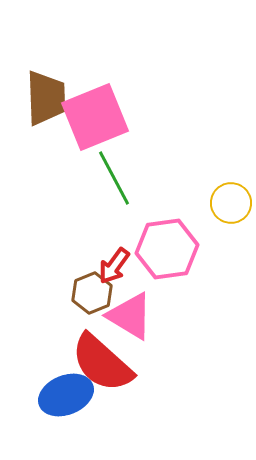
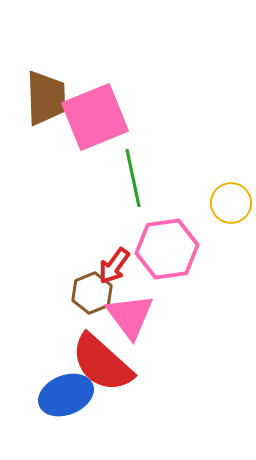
green line: moved 19 px right; rotated 16 degrees clockwise
pink triangle: rotated 22 degrees clockwise
